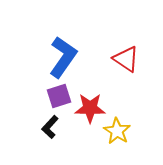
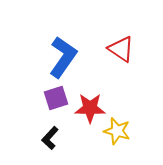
red triangle: moved 5 px left, 10 px up
purple square: moved 3 px left, 2 px down
black L-shape: moved 11 px down
yellow star: rotated 16 degrees counterclockwise
